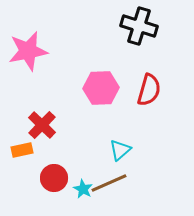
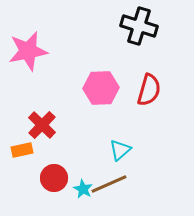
brown line: moved 1 px down
